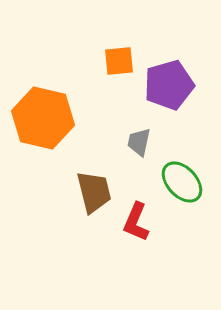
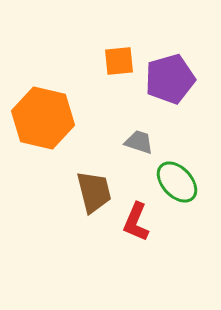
purple pentagon: moved 1 px right, 6 px up
gray trapezoid: rotated 96 degrees clockwise
green ellipse: moved 5 px left
